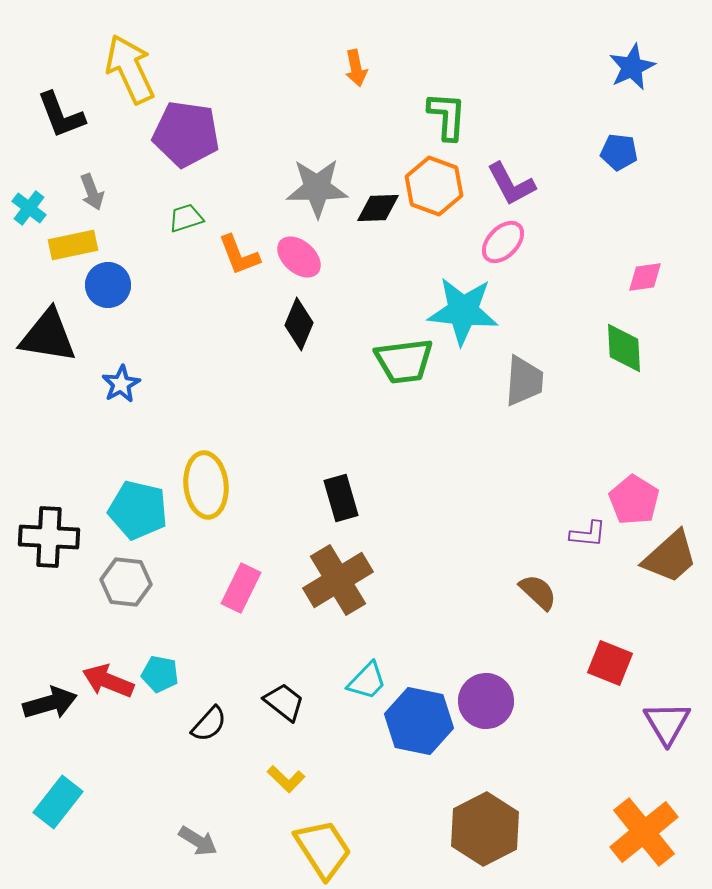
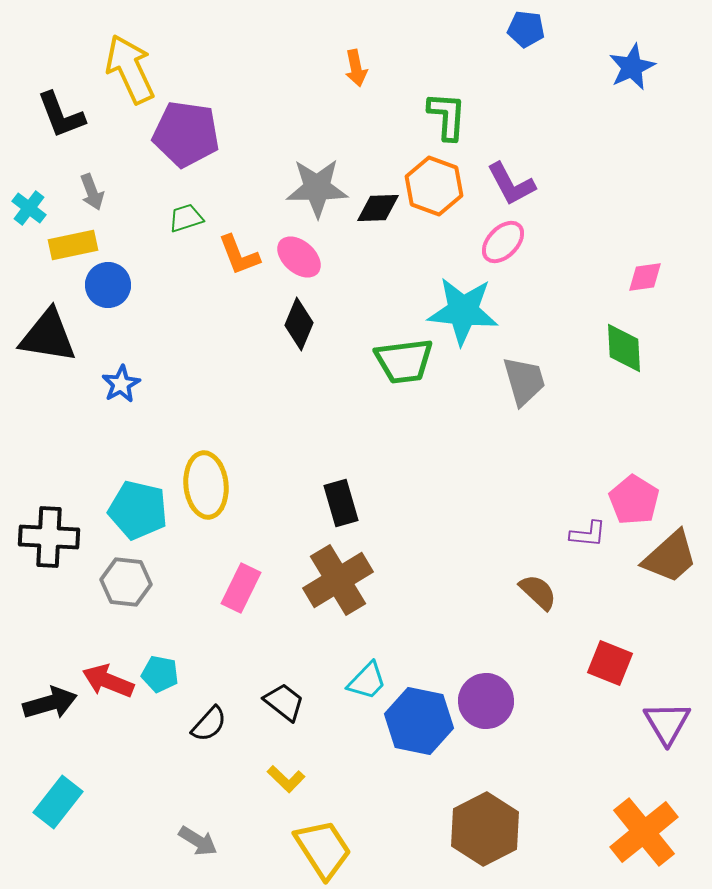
blue pentagon at (619, 152): moved 93 px left, 123 px up
gray trapezoid at (524, 381): rotated 20 degrees counterclockwise
black rectangle at (341, 498): moved 5 px down
